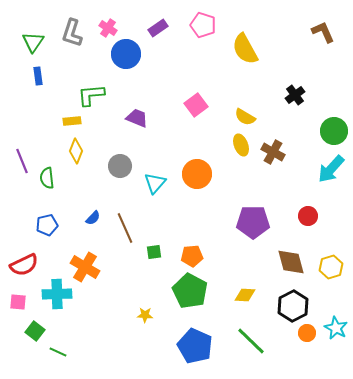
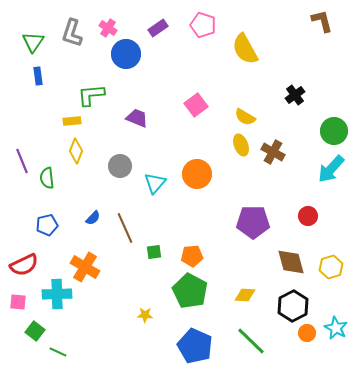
brown L-shape at (323, 32): moved 1 px left, 11 px up; rotated 10 degrees clockwise
